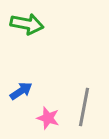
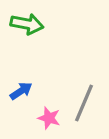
gray line: moved 4 px up; rotated 12 degrees clockwise
pink star: moved 1 px right
